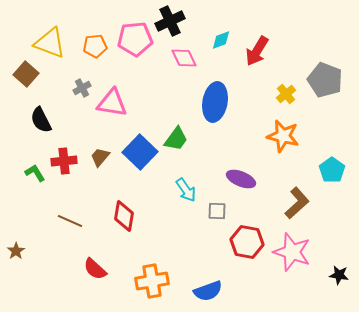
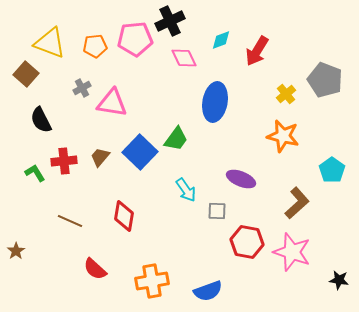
black star: moved 5 px down
